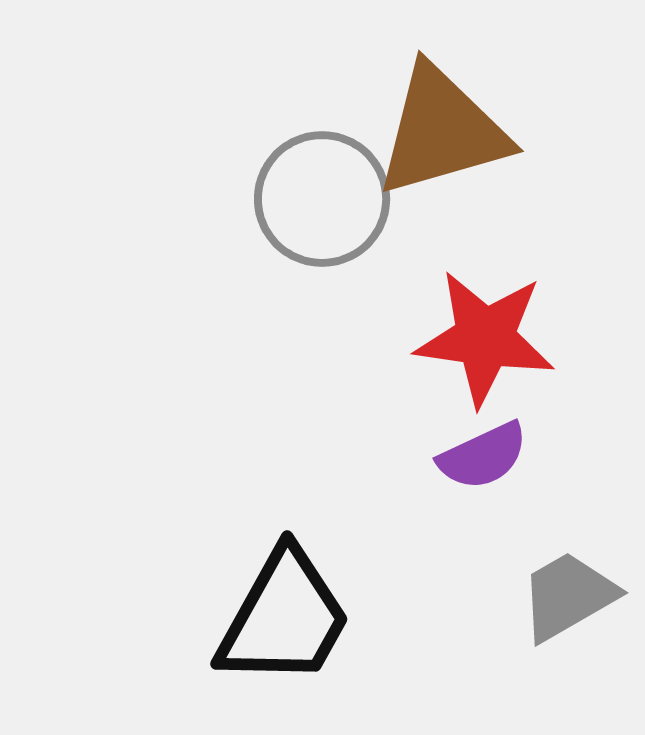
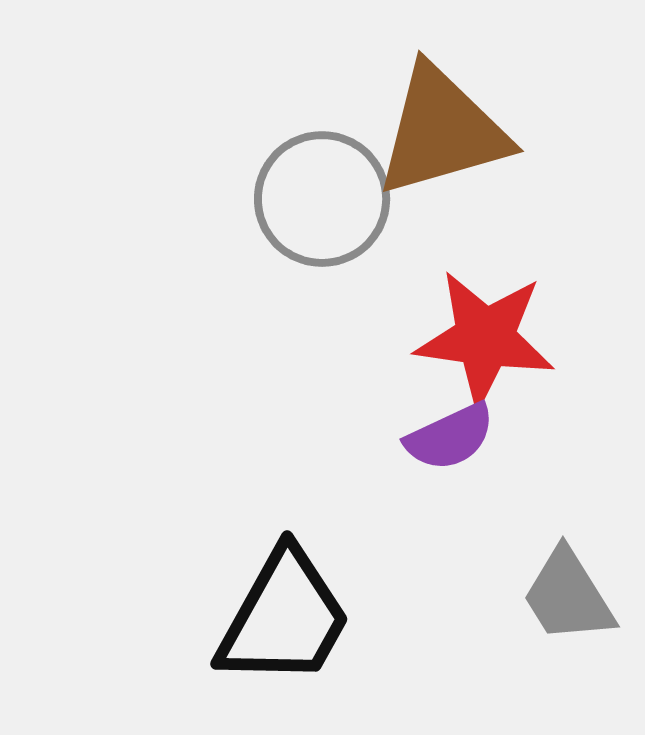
purple semicircle: moved 33 px left, 19 px up
gray trapezoid: rotated 92 degrees counterclockwise
